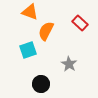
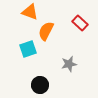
cyan square: moved 1 px up
gray star: rotated 28 degrees clockwise
black circle: moved 1 px left, 1 px down
